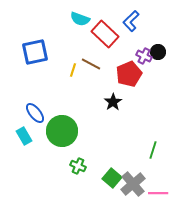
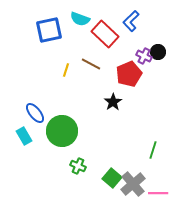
blue square: moved 14 px right, 22 px up
yellow line: moved 7 px left
